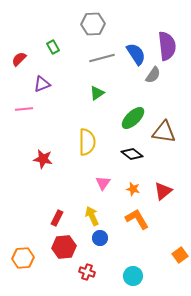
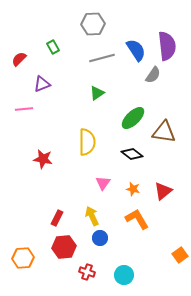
blue semicircle: moved 4 px up
cyan circle: moved 9 px left, 1 px up
